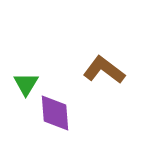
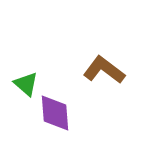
green triangle: rotated 20 degrees counterclockwise
